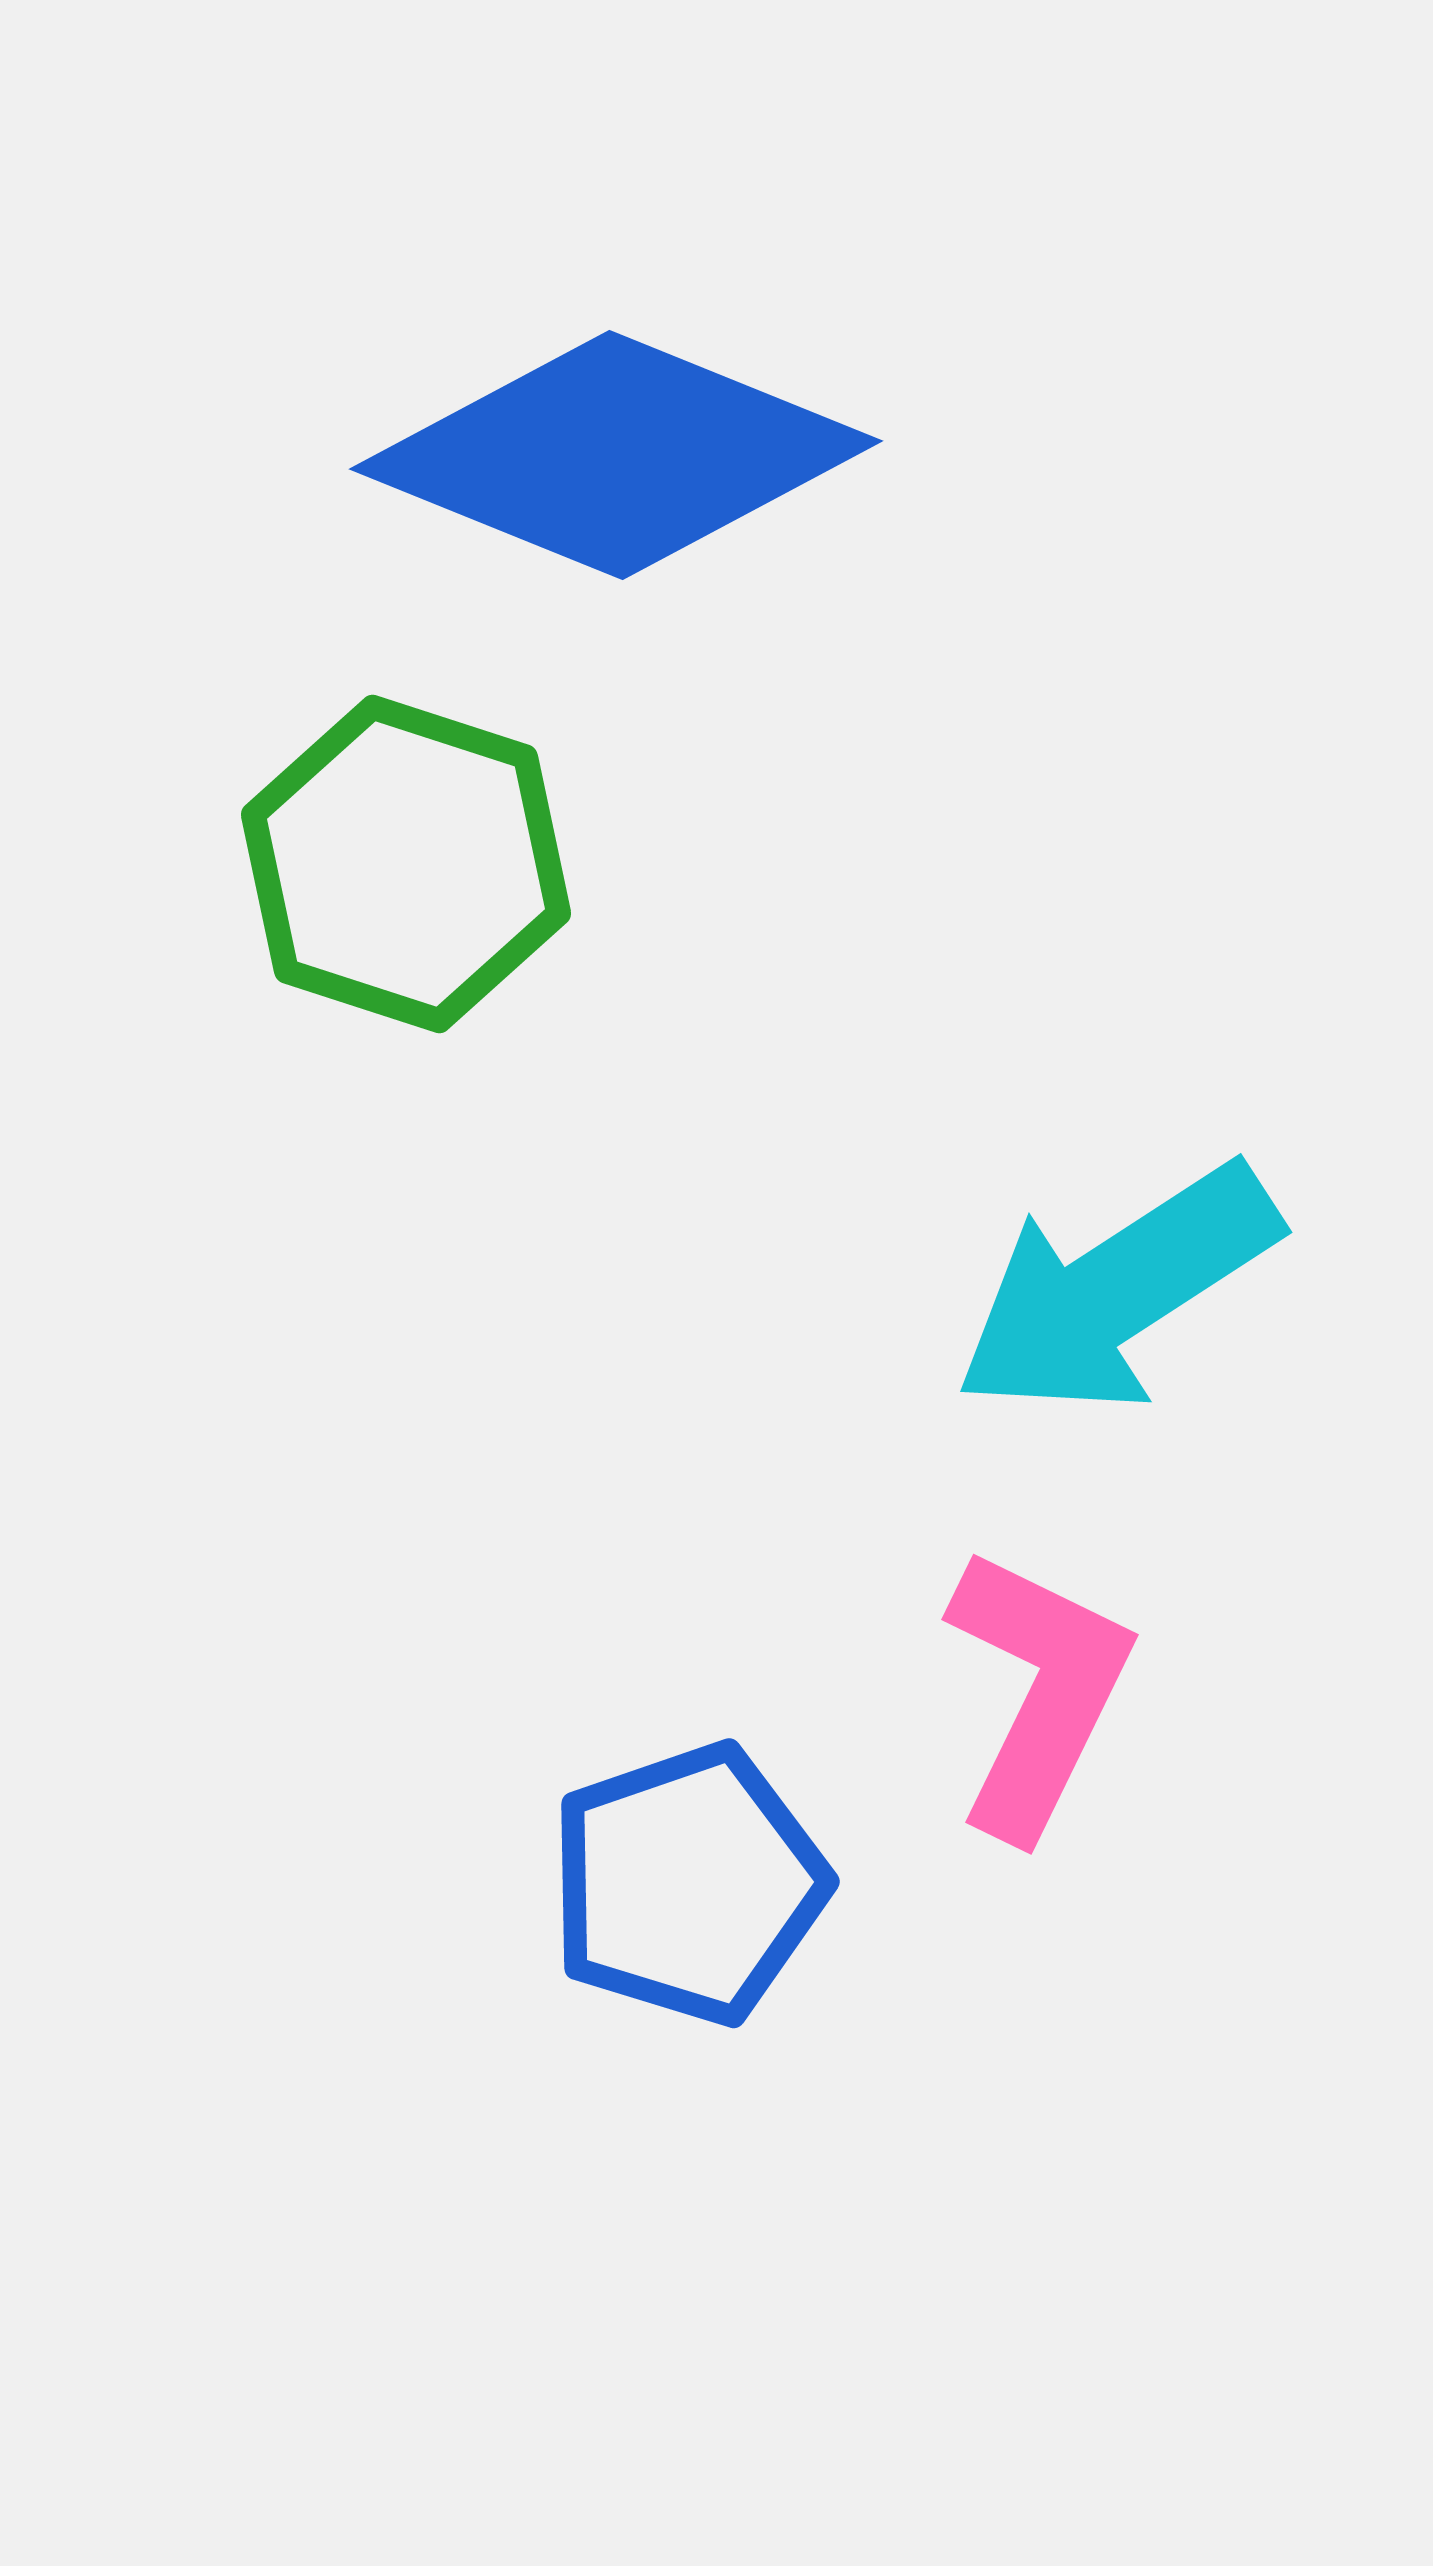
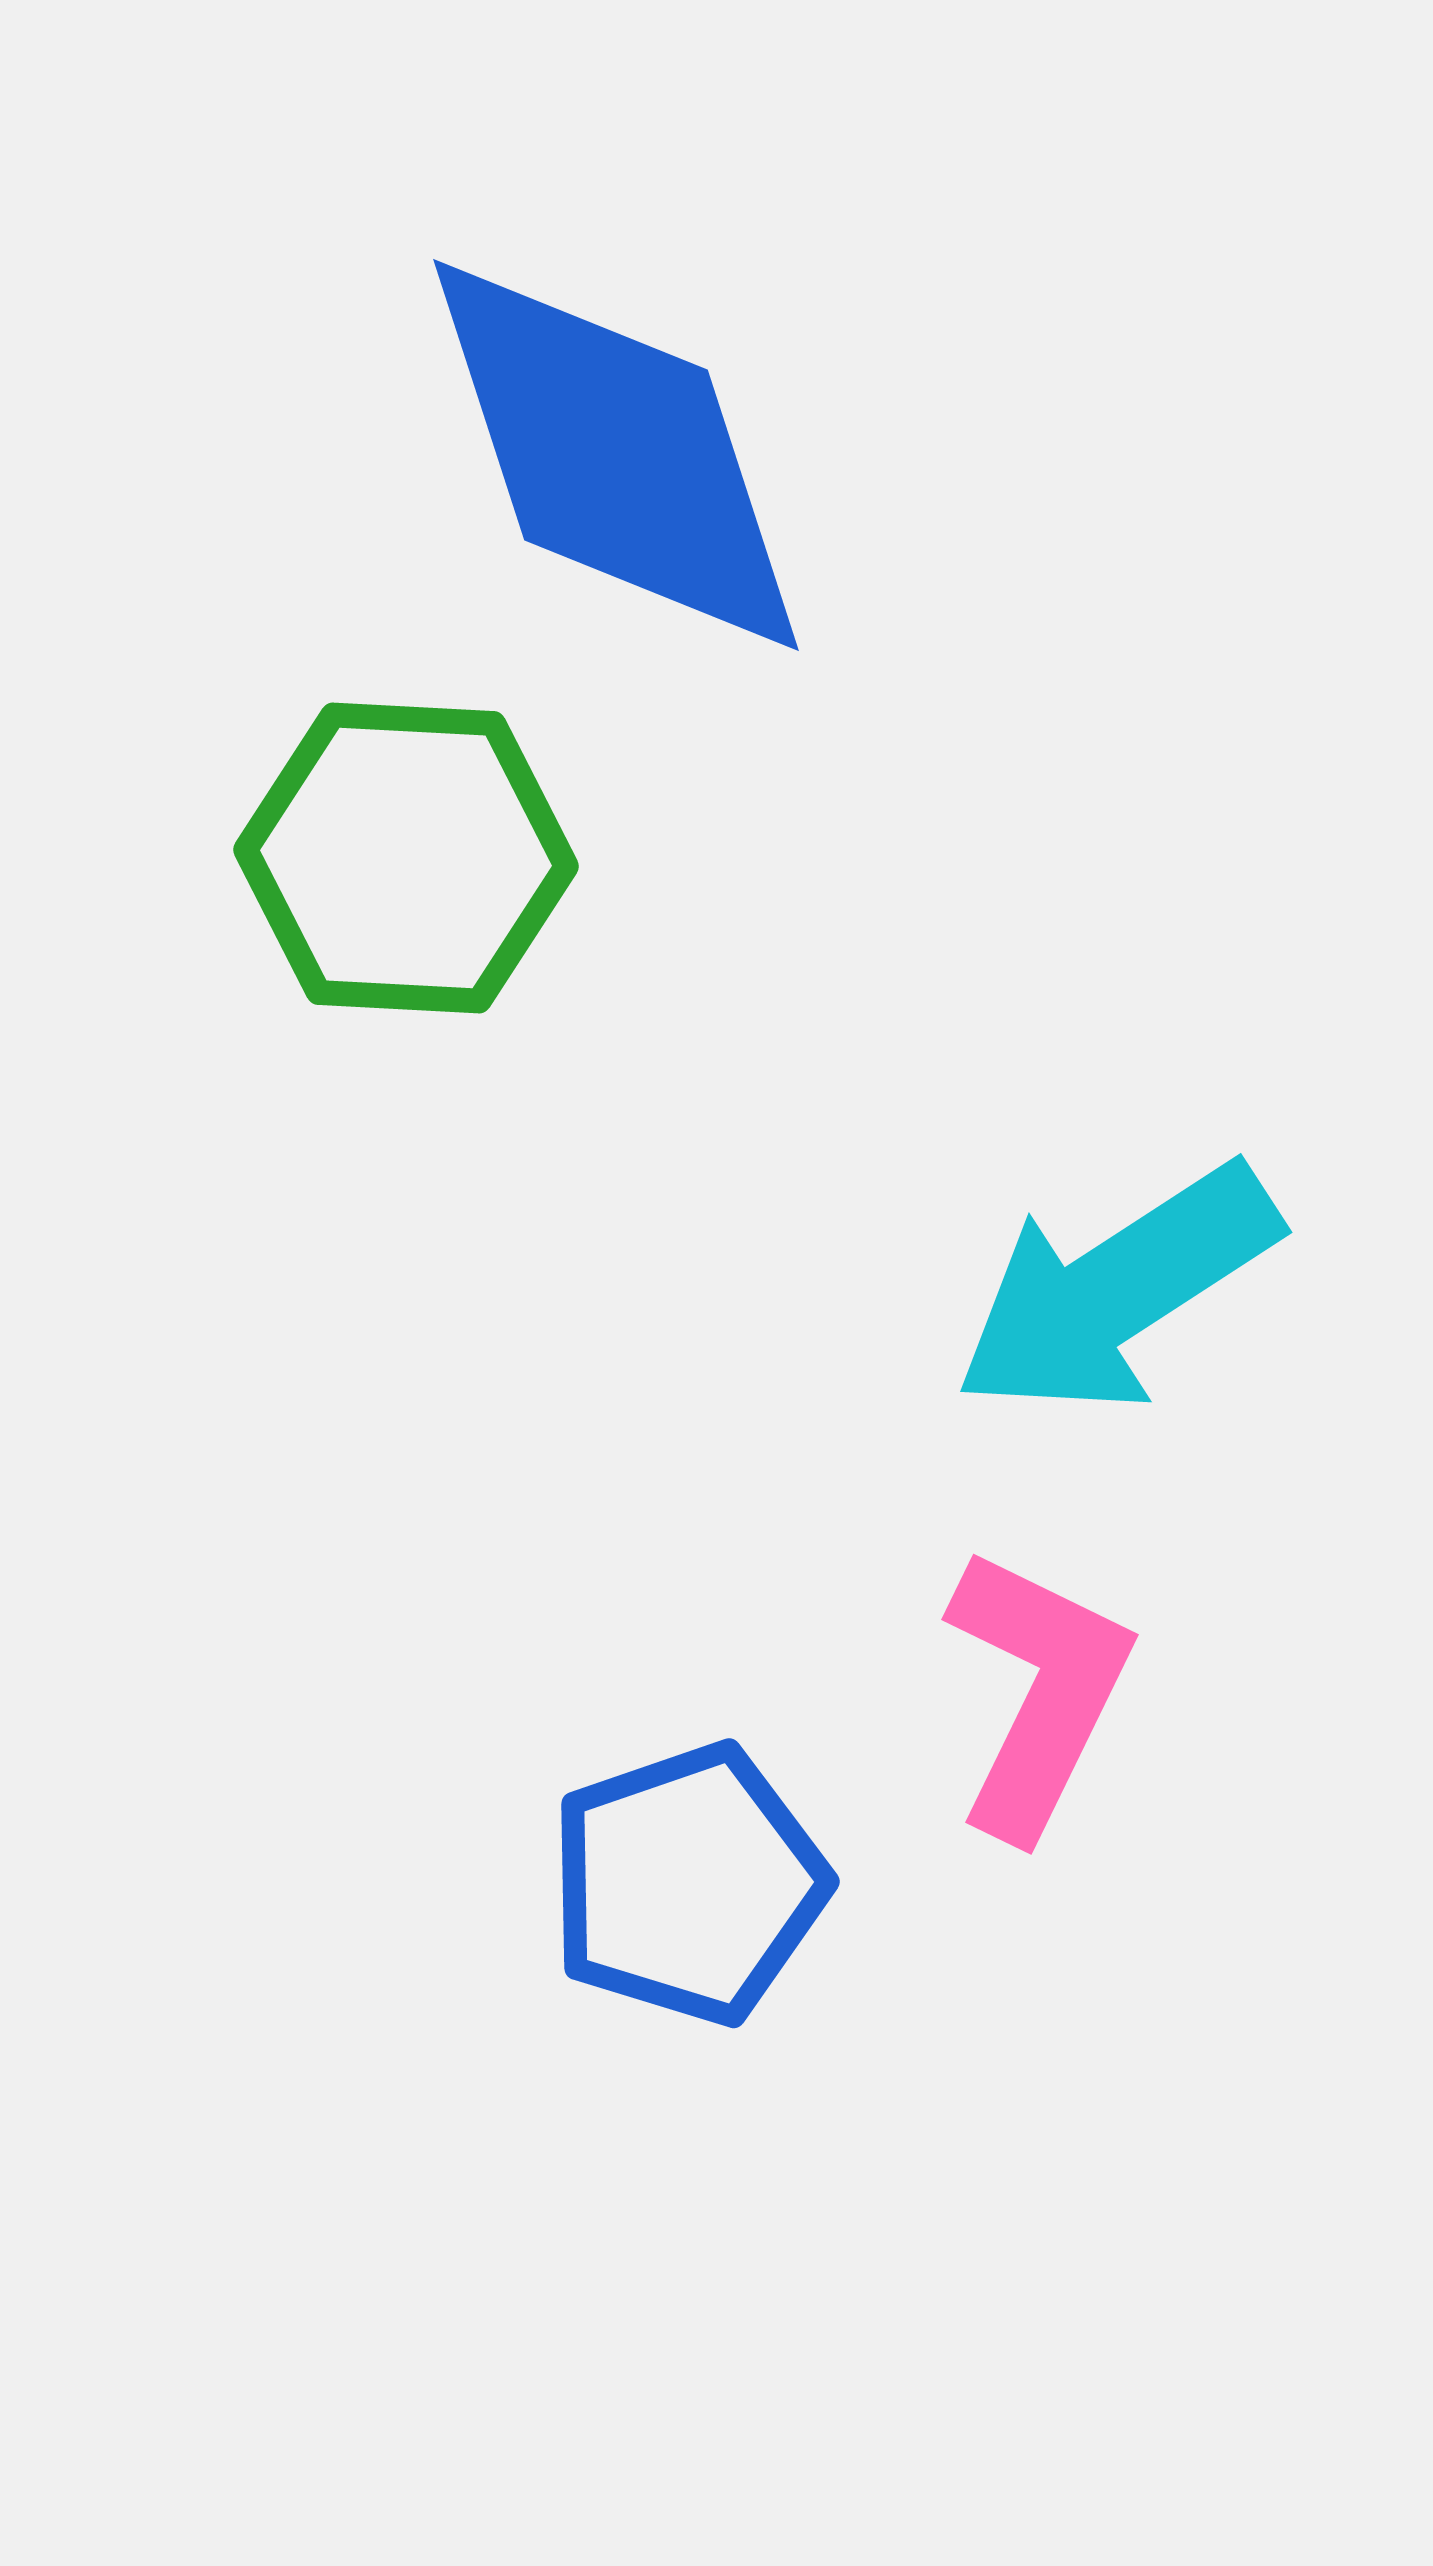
blue diamond: rotated 50 degrees clockwise
green hexagon: moved 6 px up; rotated 15 degrees counterclockwise
